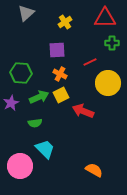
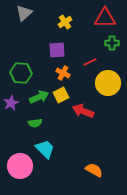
gray triangle: moved 2 px left
orange cross: moved 3 px right, 1 px up
